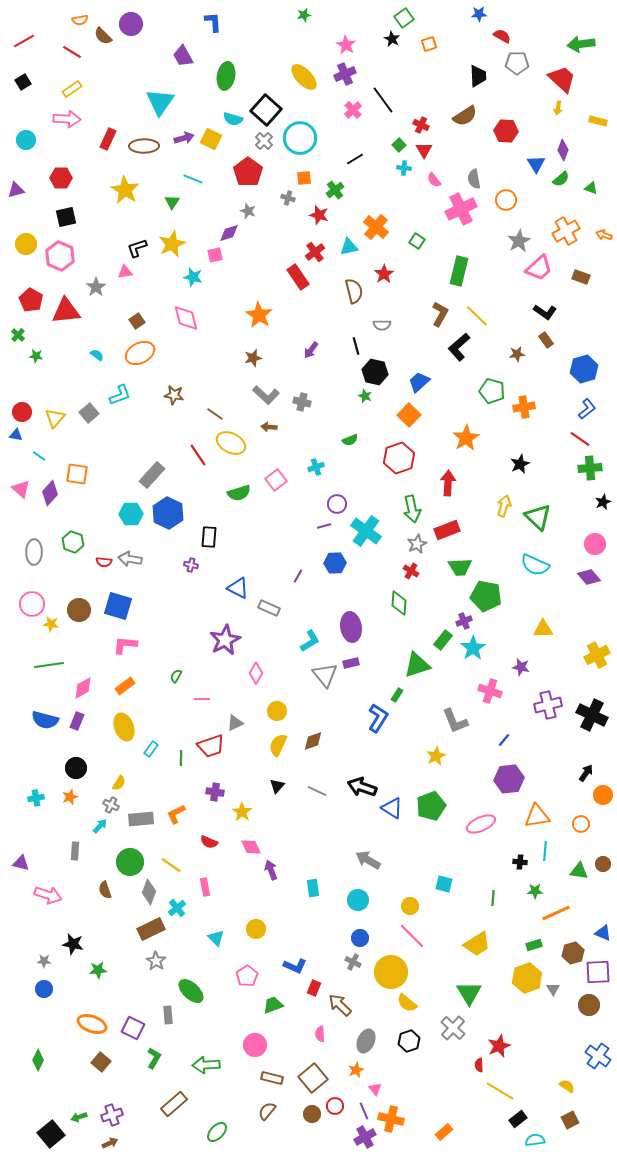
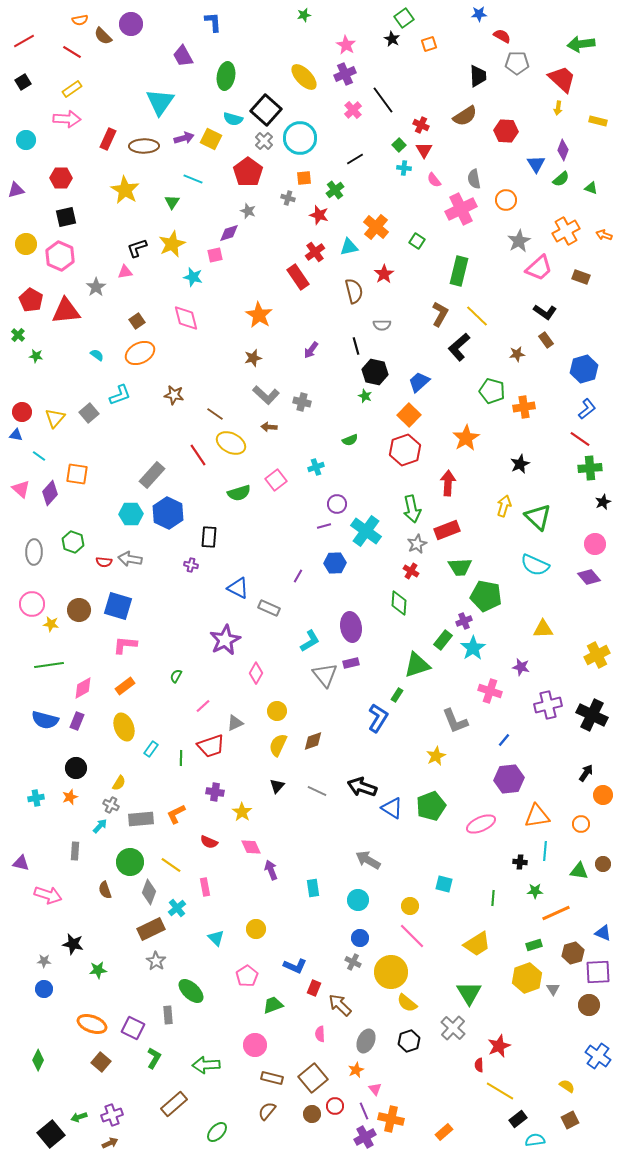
red hexagon at (399, 458): moved 6 px right, 8 px up
pink line at (202, 699): moved 1 px right, 7 px down; rotated 42 degrees counterclockwise
